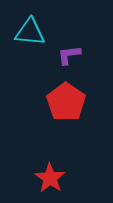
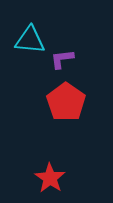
cyan triangle: moved 8 px down
purple L-shape: moved 7 px left, 4 px down
